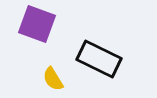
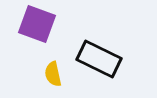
yellow semicircle: moved 5 px up; rotated 20 degrees clockwise
